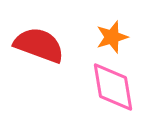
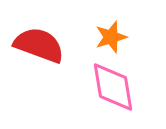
orange star: moved 1 px left
